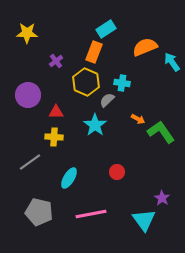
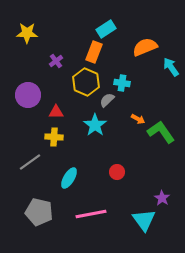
cyan arrow: moved 1 px left, 5 px down
